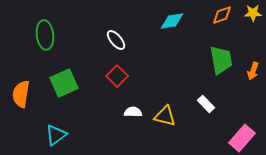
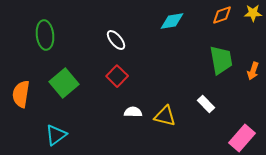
green square: rotated 16 degrees counterclockwise
